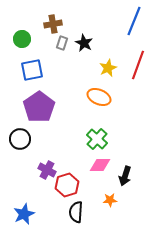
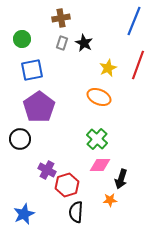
brown cross: moved 8 px right, 6 px up
black arrow: moved 4 px left, 3 px down
